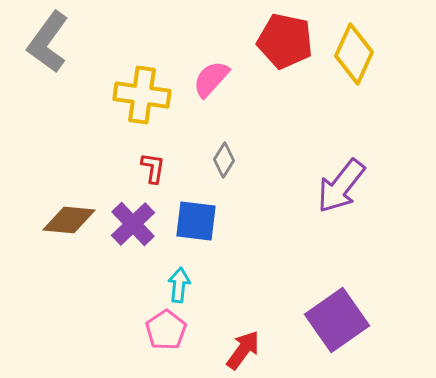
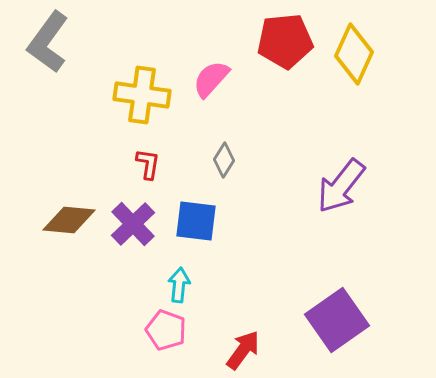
red pentagon: rotated 18 degrees counterclockwise
red L-shape: moved 5 px left, 4 px up
pink pentagon: rotated 18 degrees counterclockwise
